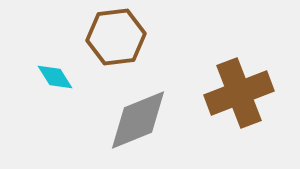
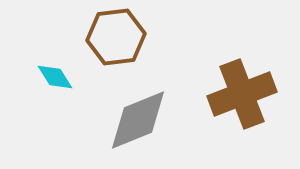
brown cross: moved 3 px right, 1 px down
